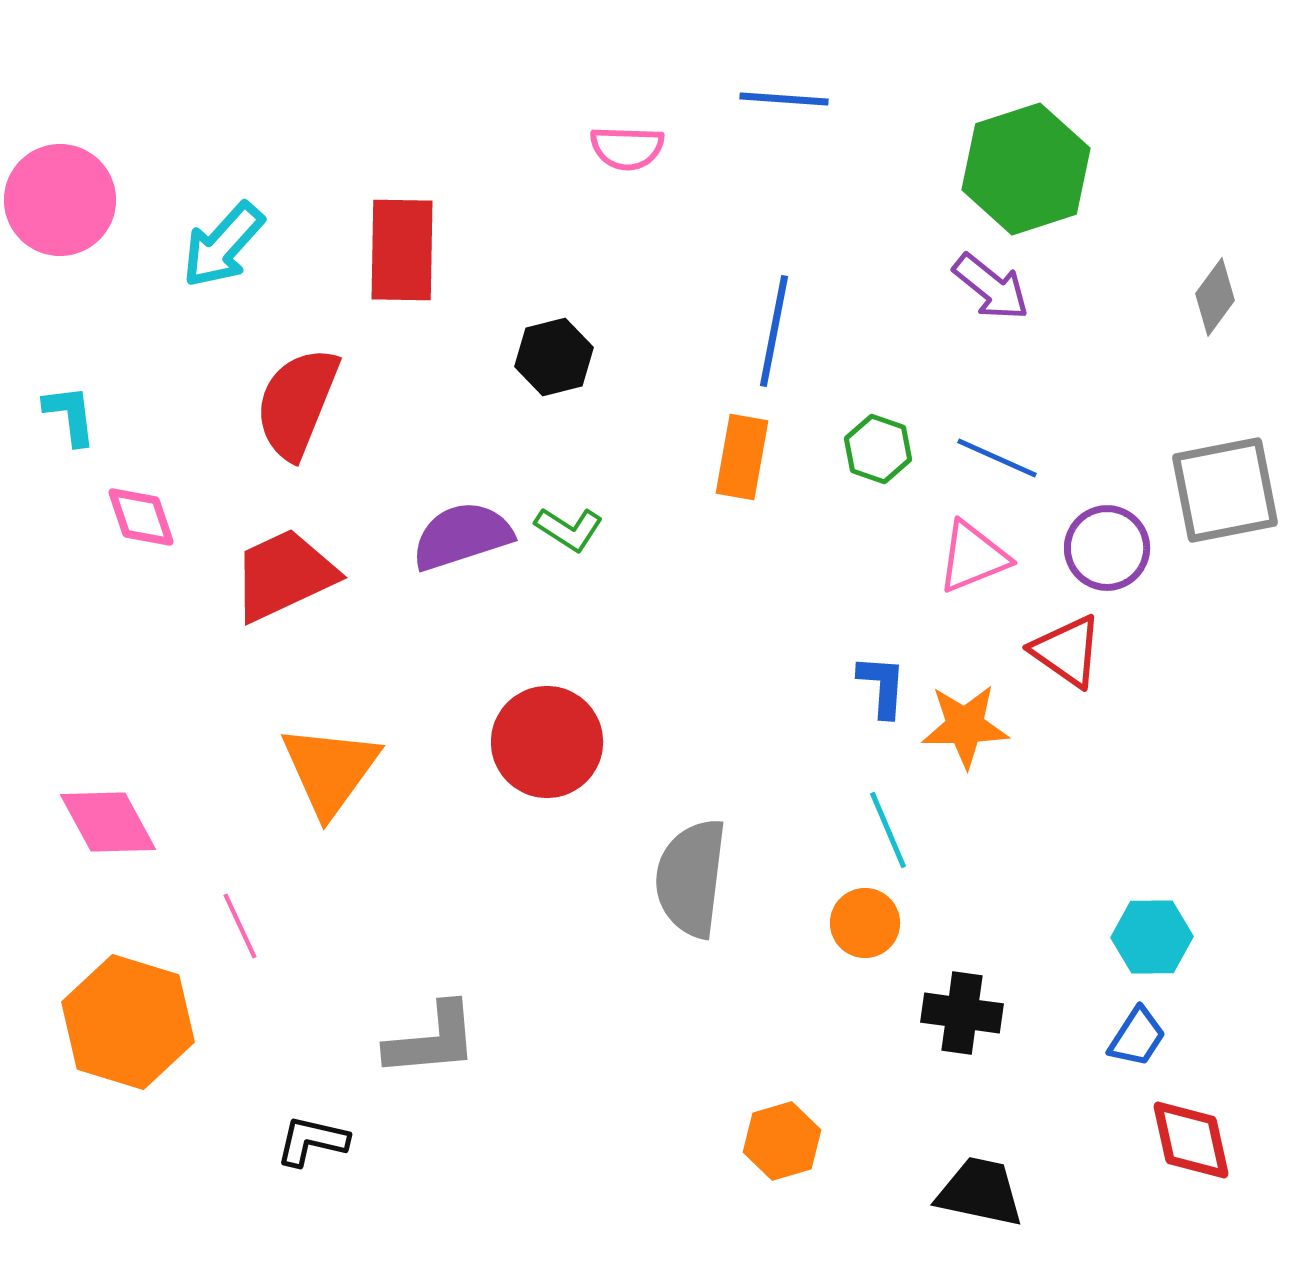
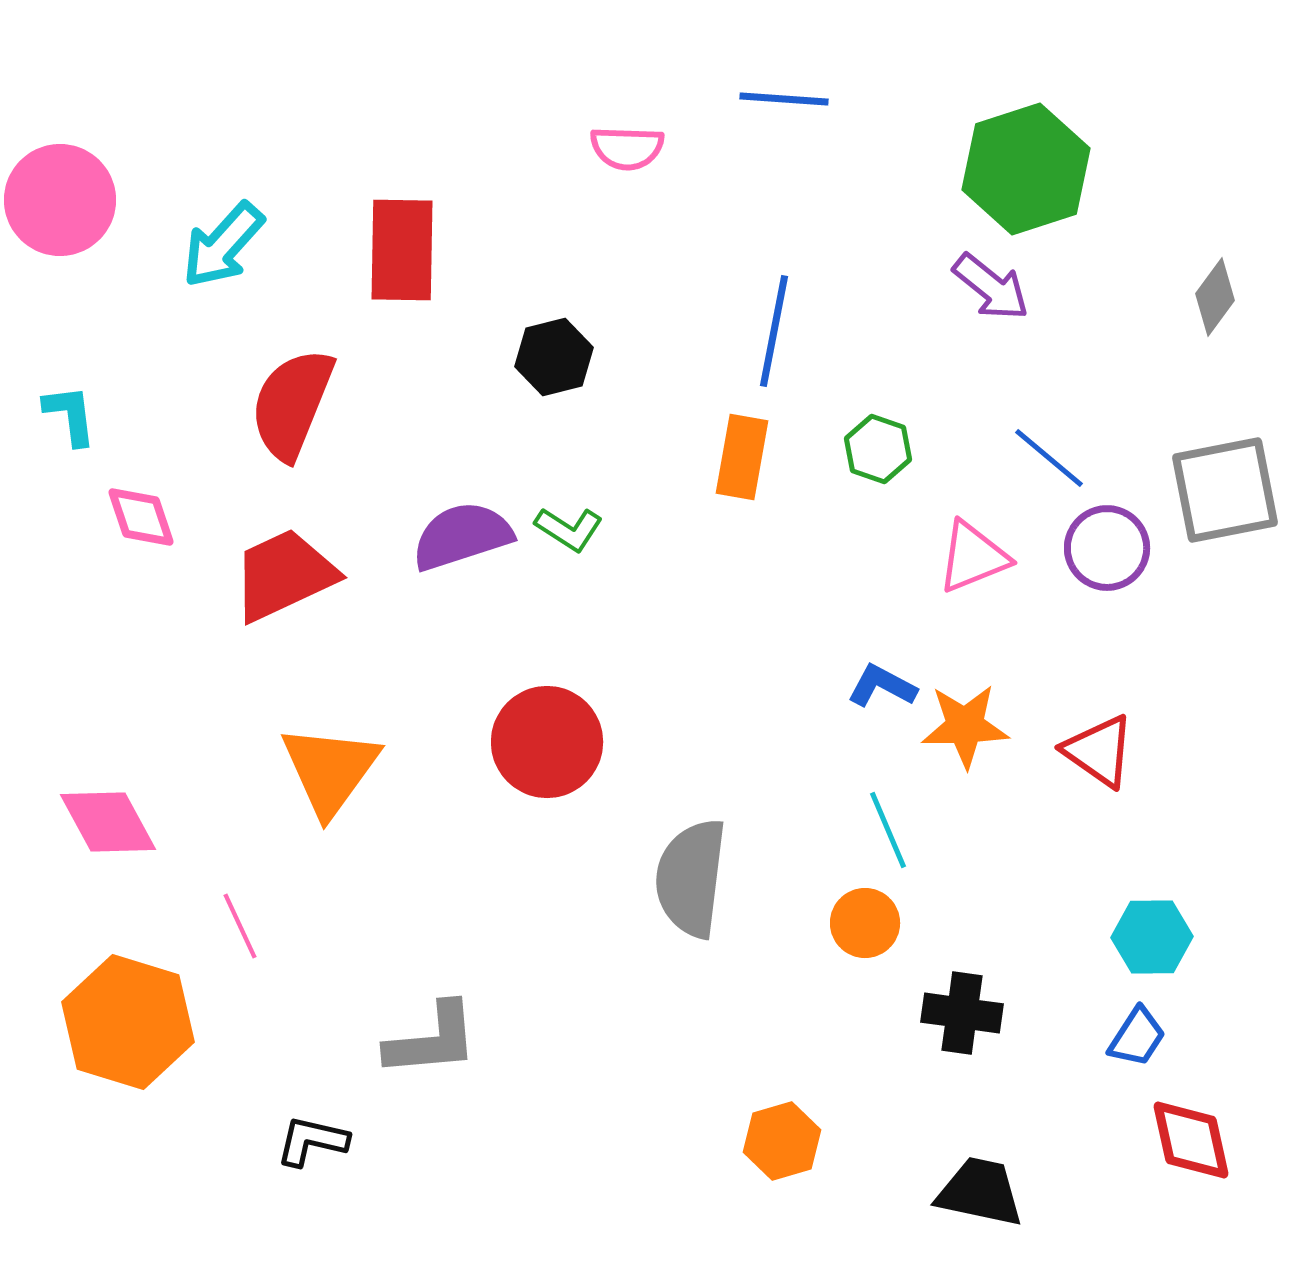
red semicircle at (297, 403): moved 5 px left, 1 px down
blue line at (997, 458): moved 52 px right; rotated 16 degrees clockwise
red triangle at (1067, 651): moved 32 px right, 100 px down
blue L-shape at (882, 686): rotated 66 degrees counterclockwise
